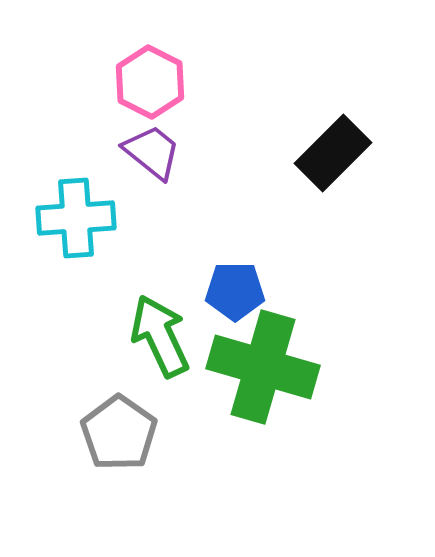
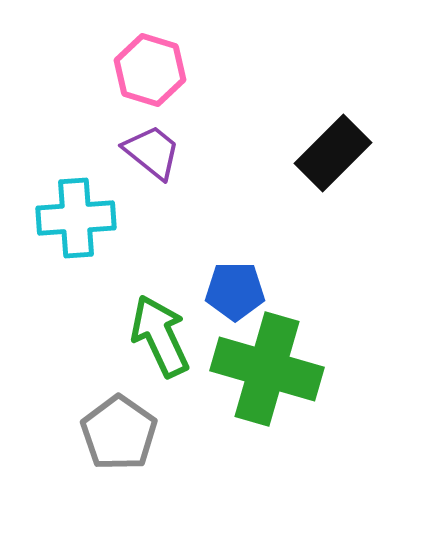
pink hexagon: moved 12 px up; rotated 10 degrees counterclockwise
green cross: moved 4 px right, 2 px down
